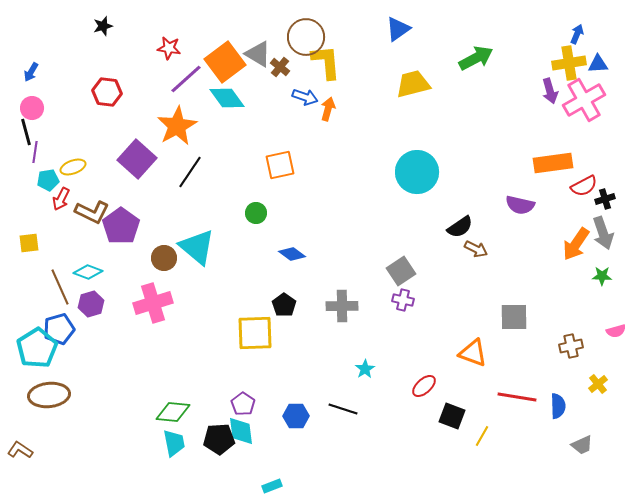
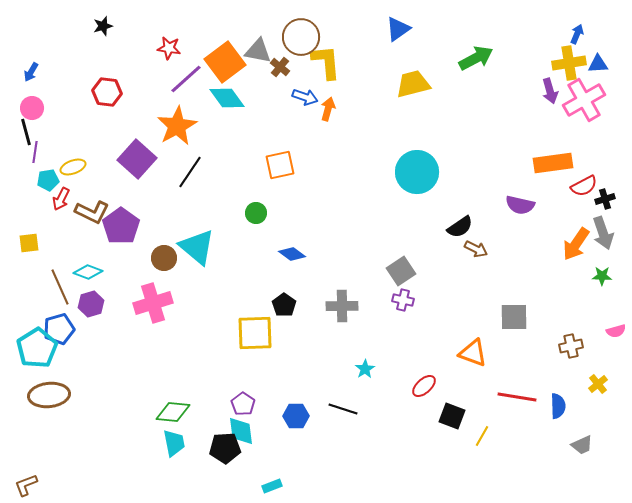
brown circle at (306, 37): moved 5 px left
gray triangle at (258, 54): moved 3 px up; rotated 20 degrees counterclockwise
black pentagon at (219, 439): moved 6 px right, 9 px down
brown L-shape at (20, 450): moved 6 px right, 35 px down; rotated 55 degrees counterclockwise
